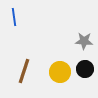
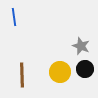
gray star: moved 3 px left, 5 px down; rotated 18 degrees clockwise
brown line: moved 2 px left, 4 px down; rotated 20 degrees counterclockwise
